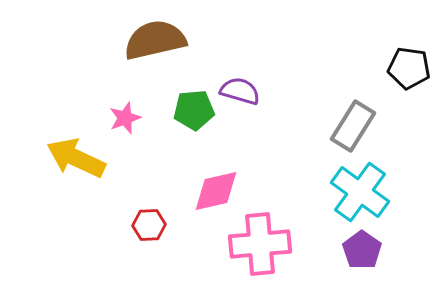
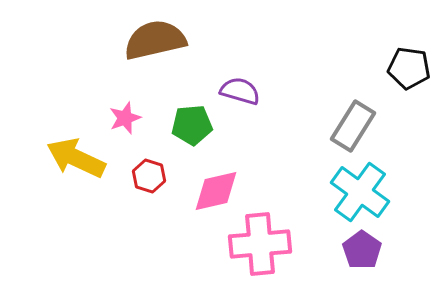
green pentagon: moved 2 px left, 15 px down
red hexagon: moved 49 px up; rotated 20 degrees clockwise
